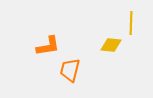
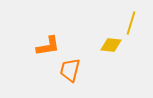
yellow line: rotated 15 degrees clockwise
